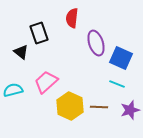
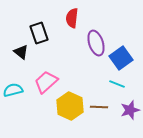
blue square: rotated 30 degrees clockwise
